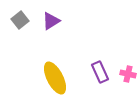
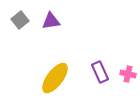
purple triangle: rotated 24 degrees clockwise
yellow ellipse: rotated 64 degrees clockwise
